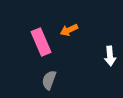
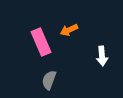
white arrow: moved 8 px left
